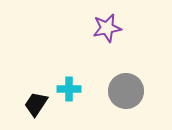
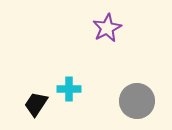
purple star: rotated 16 degrees counterclockwise
gray circle: moved 11 px right, 10 px down
